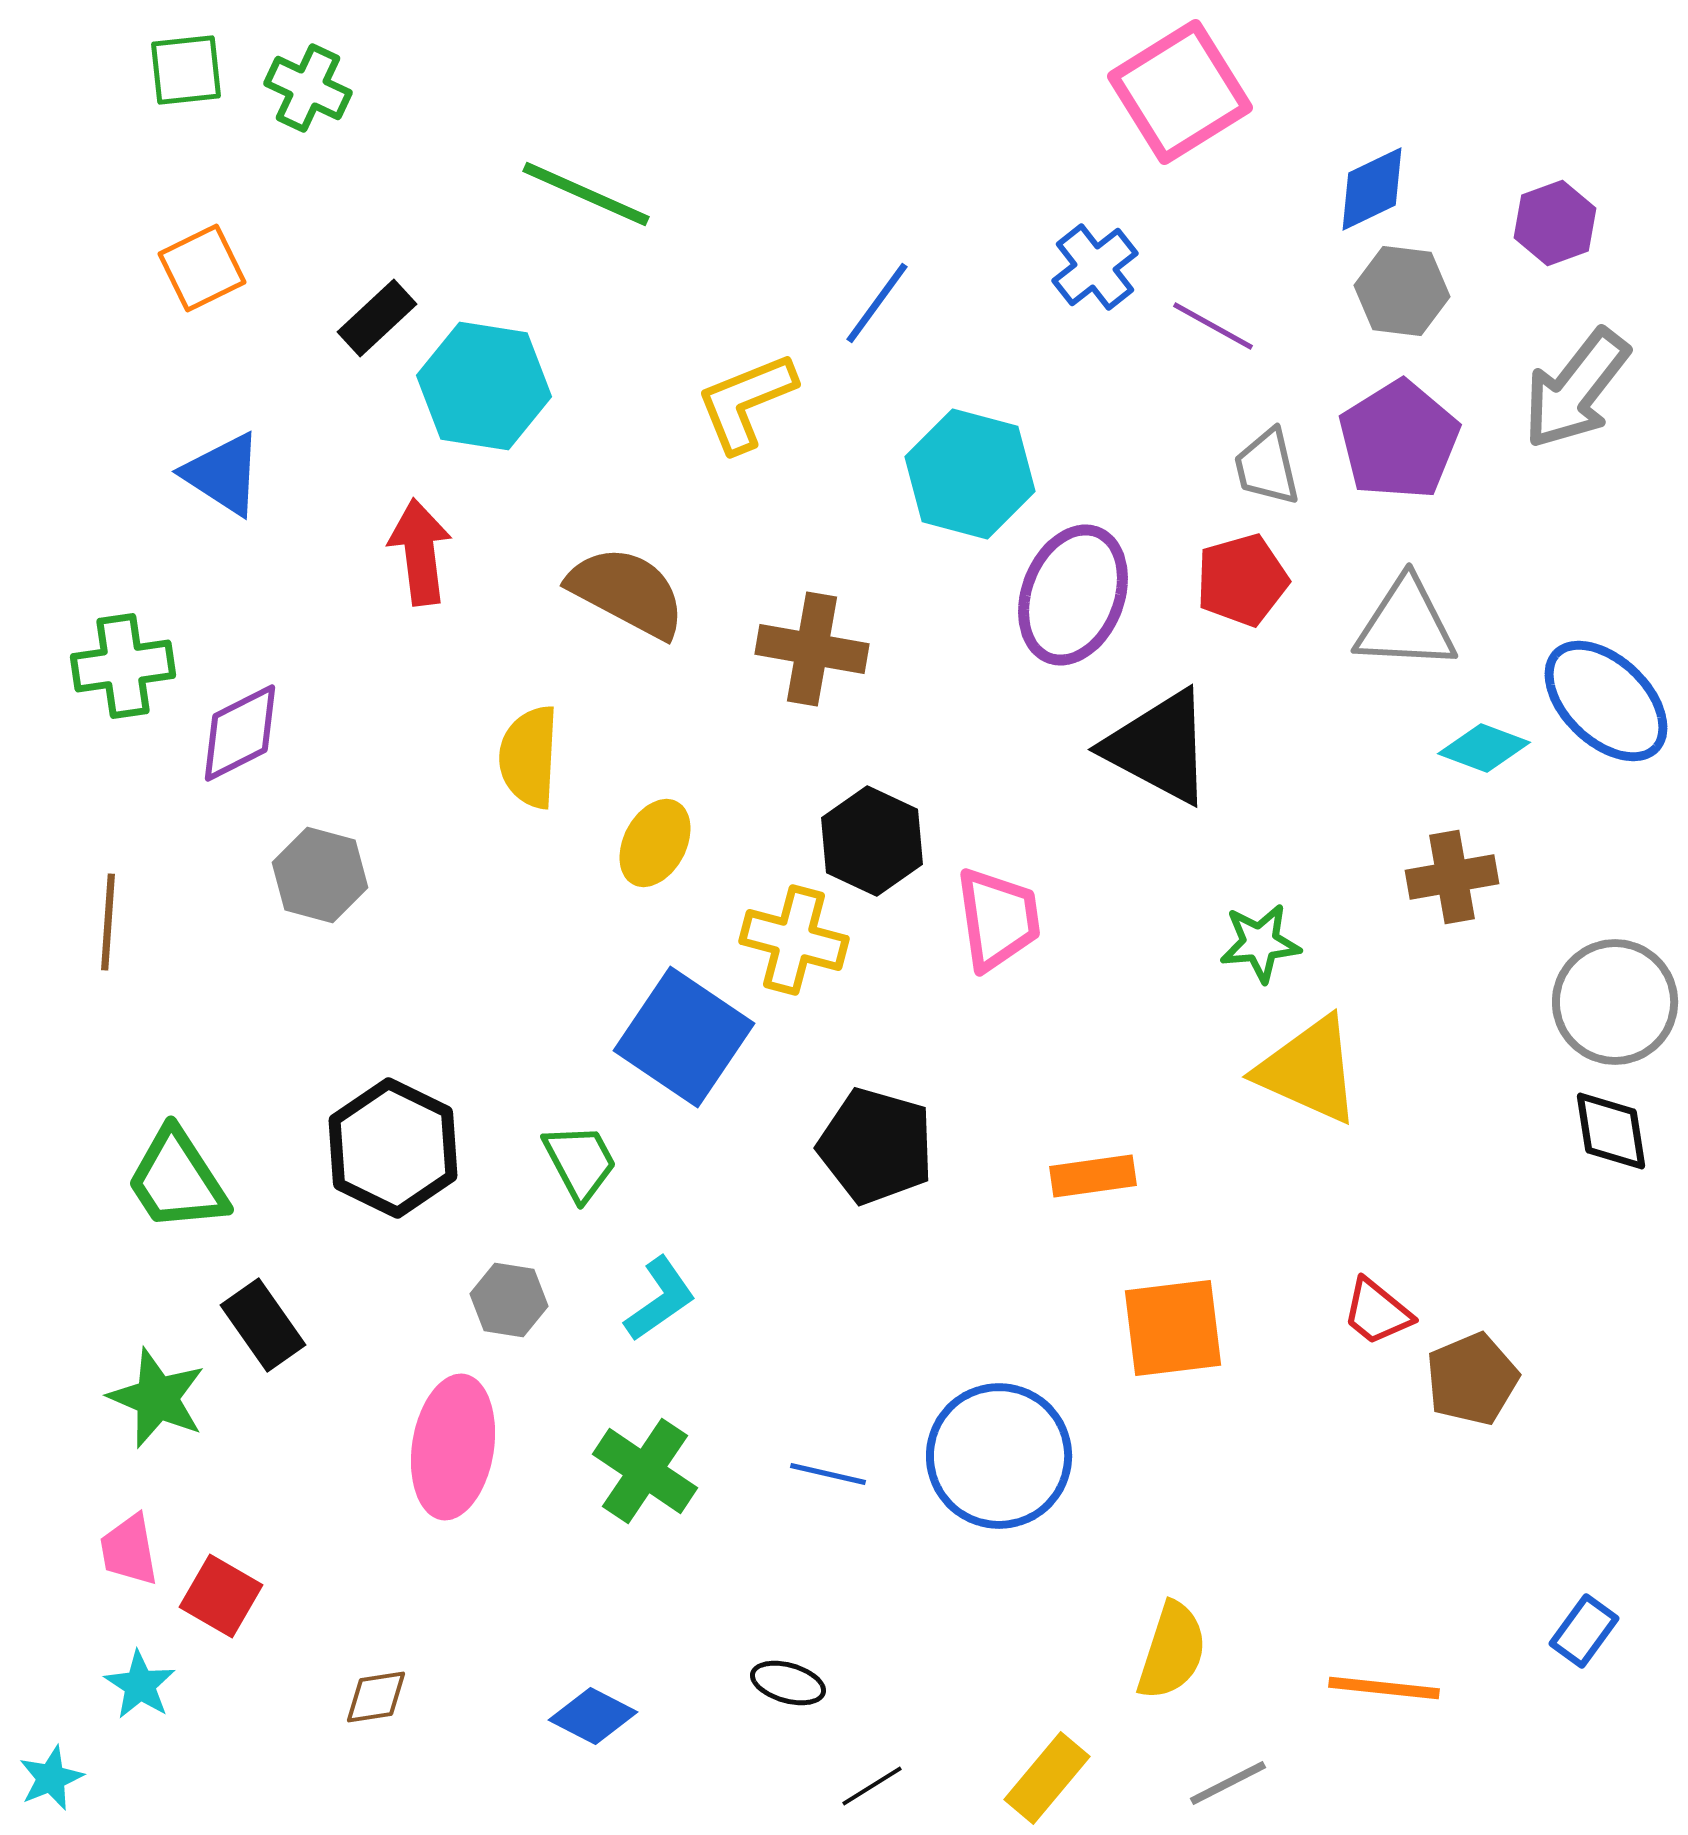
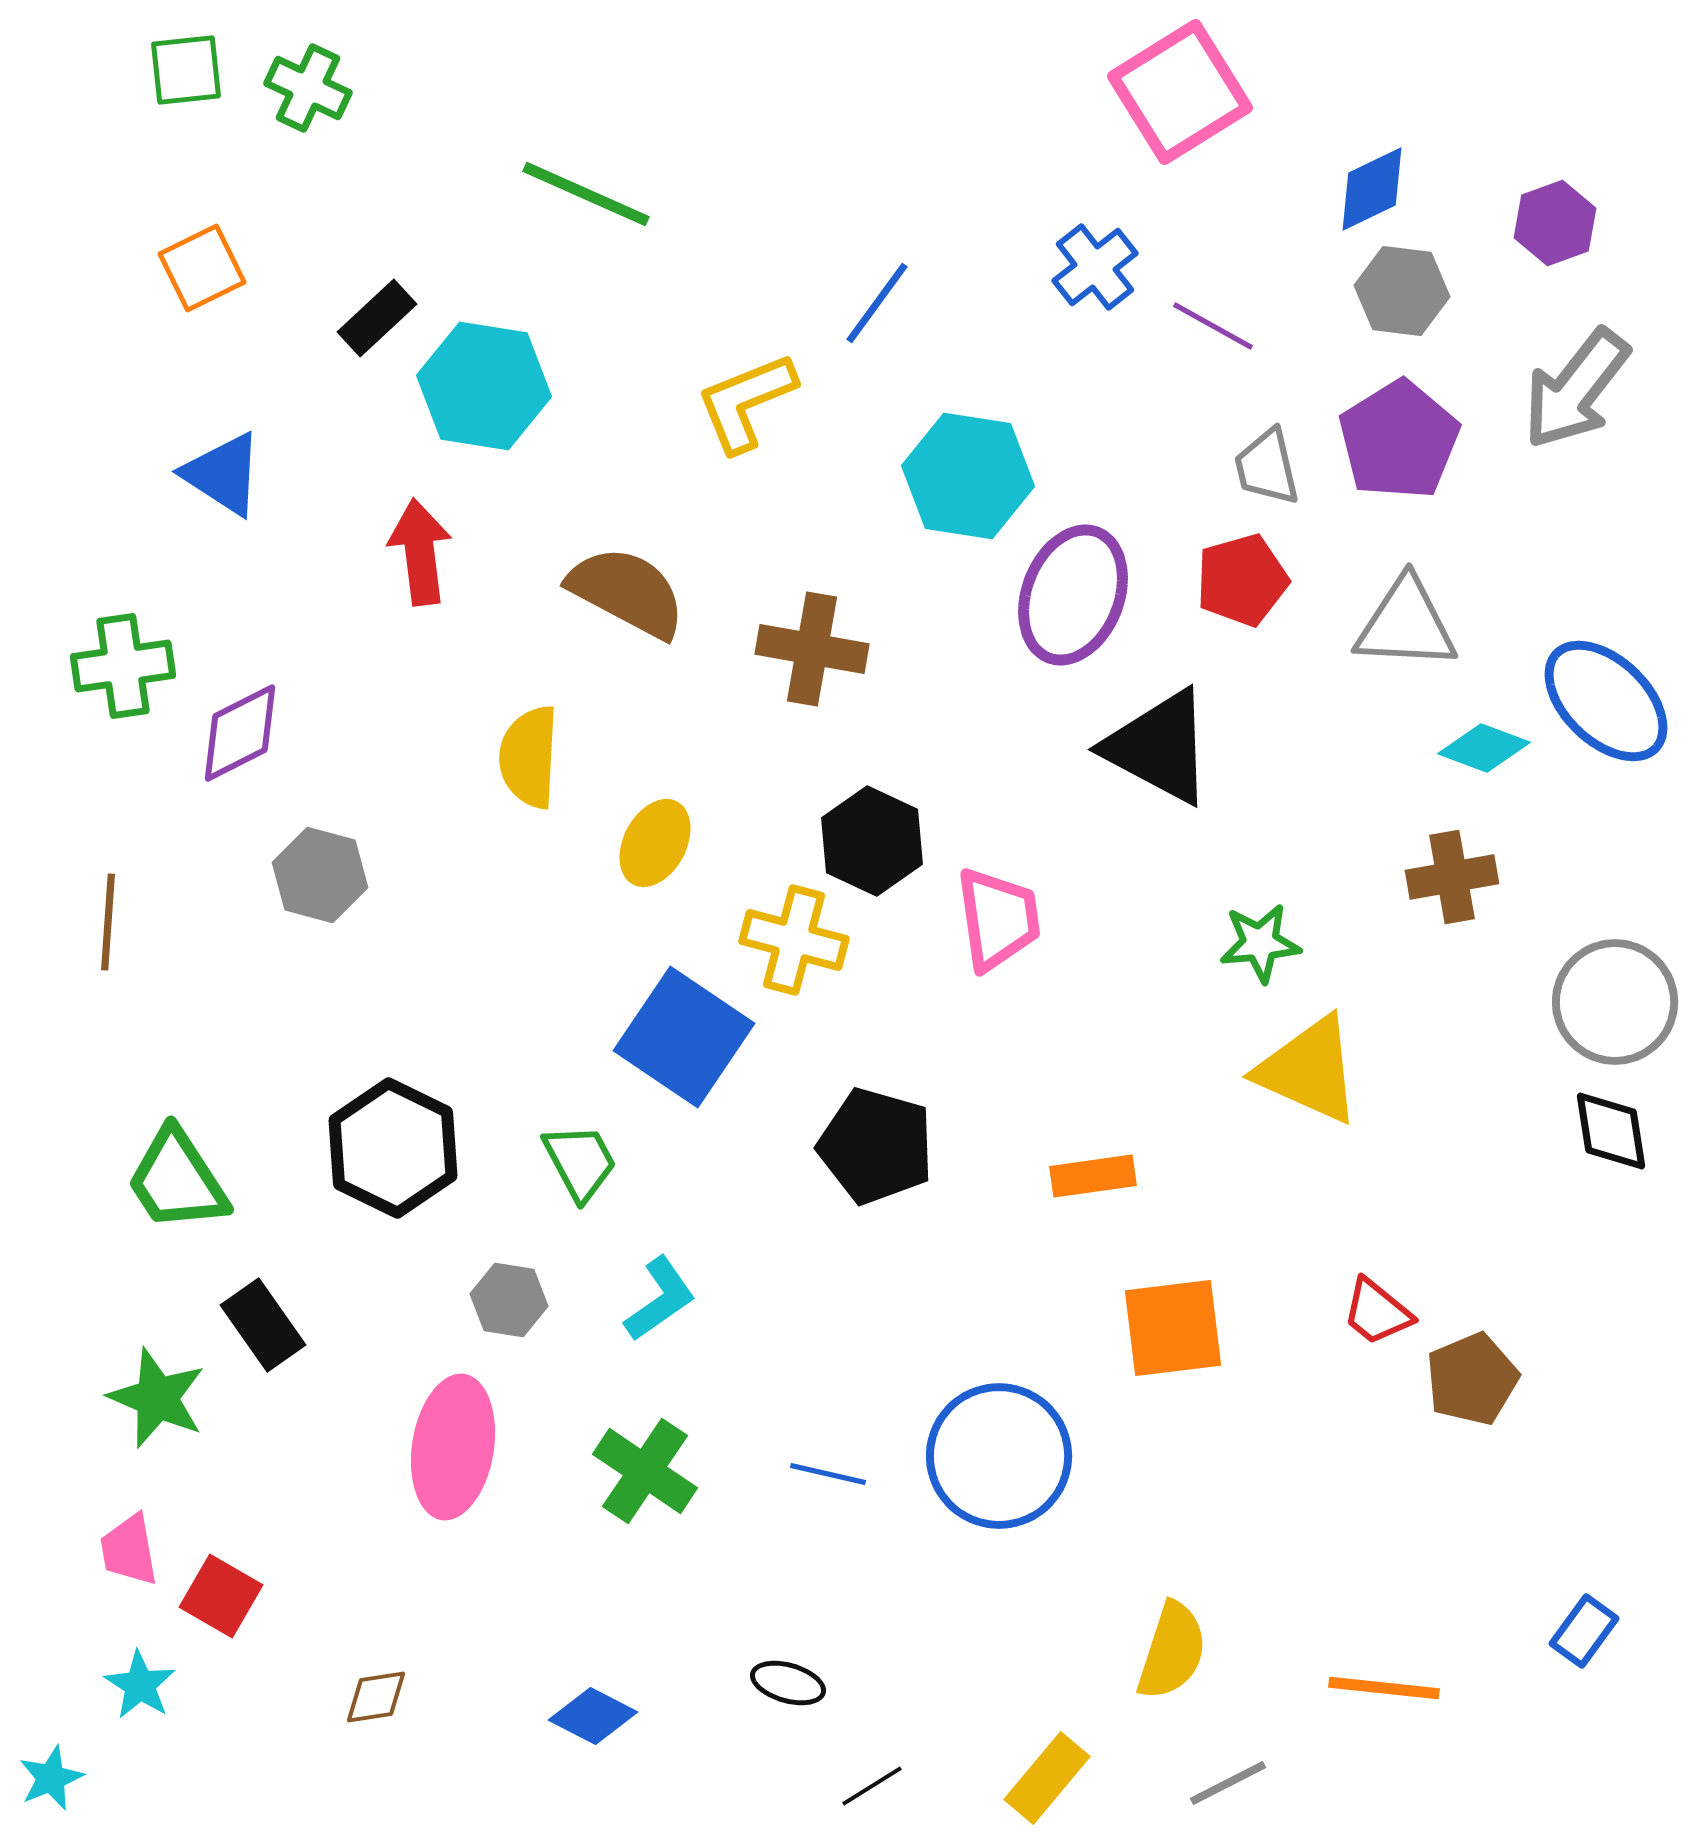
cyan hexagon at (970, 474): moved 2 px left, 2 px down; rotated 6 degrees counterclockwise
